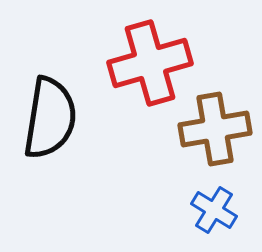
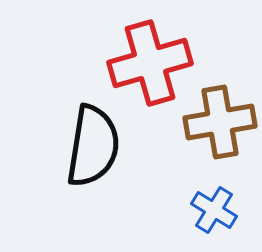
black semicircle: moved 43 px right, 28 px down
brown cross: moved 5 px right, 7 px up
